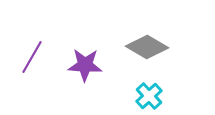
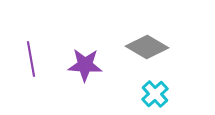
purple line: moved 1 px left, 2 px down; rotated 40 degrees counterclockwise
cyan cross: moved 6 px right, 2 px up
